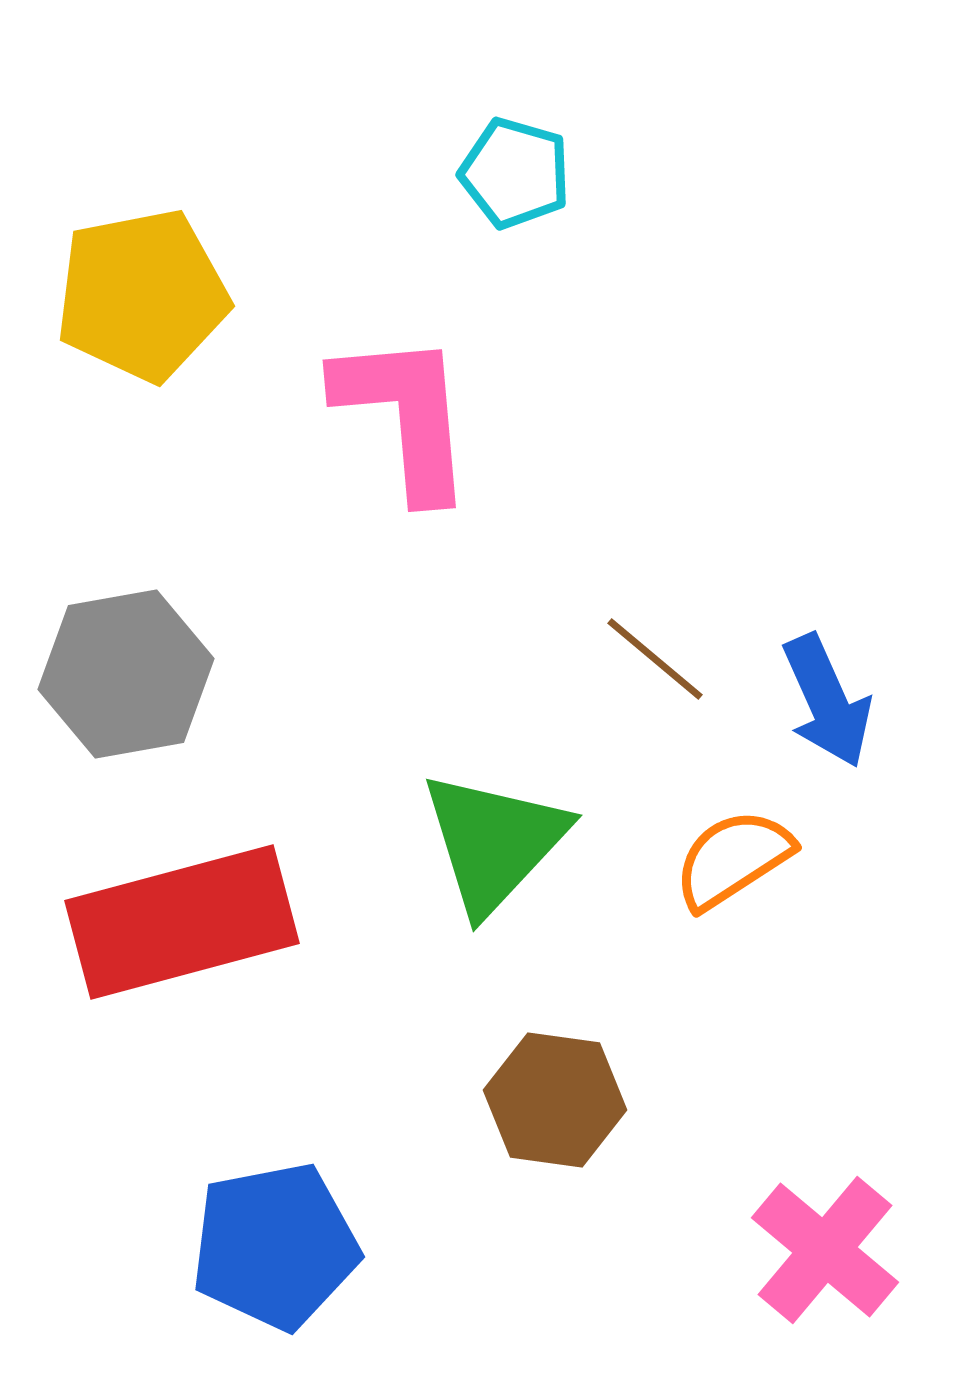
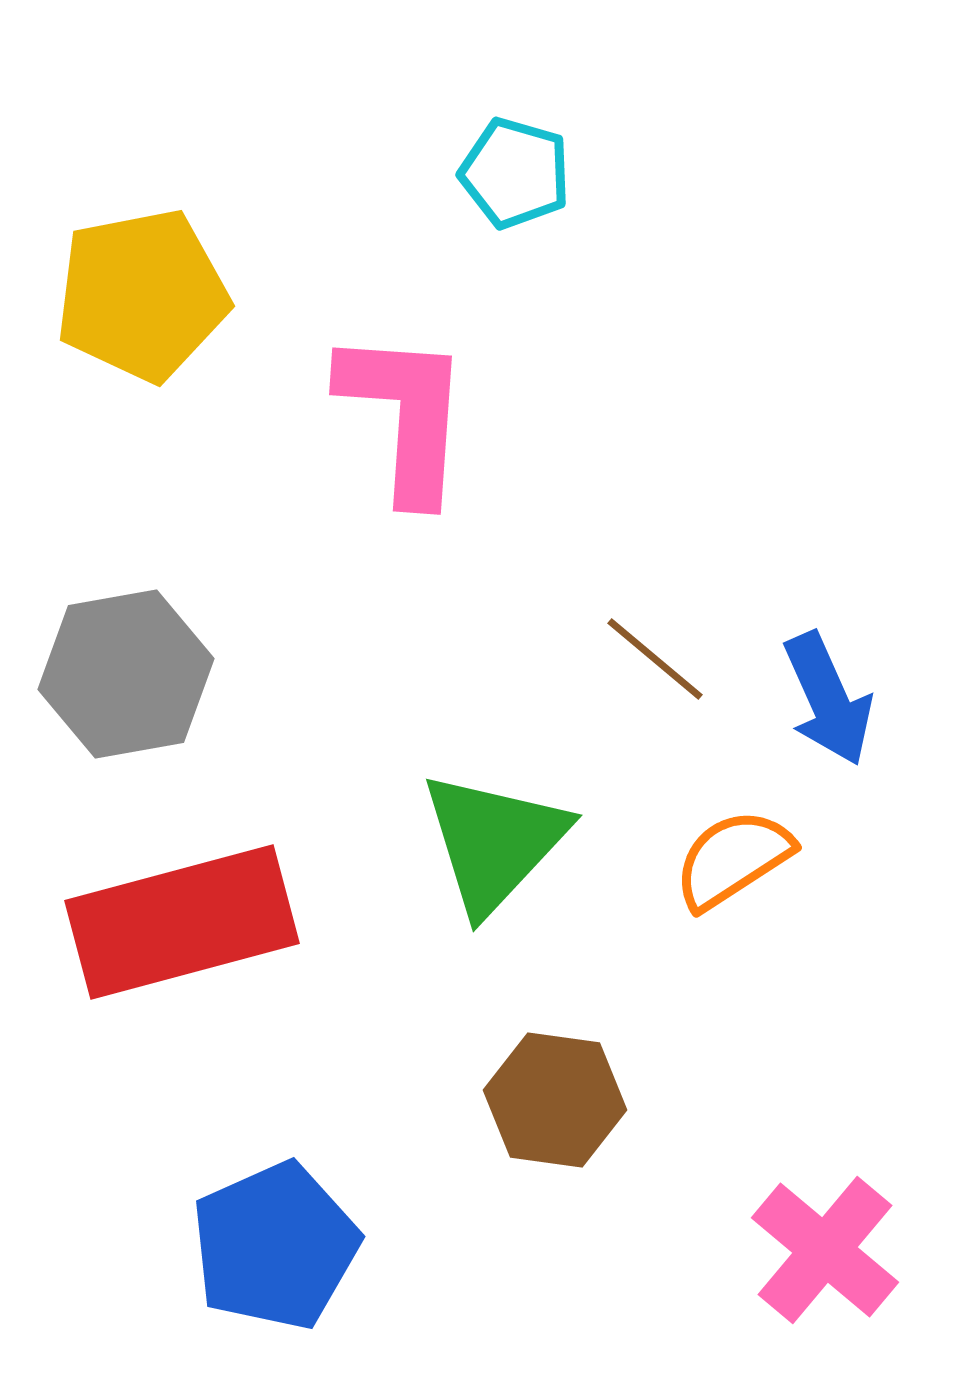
pink L-shape: rotated 9 degrees clockwise
blue arrow: moved 1 px right, 2 px up
blue pentagon: rotated 13 degrees counterclockwise
